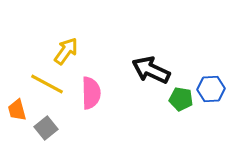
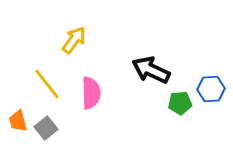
yellow arrow: moved 8 px right, 11 px up
yellow line: rotated 24 degrees clockwise
green pentagon: moved 1 px left, 4 px down; rotated 15 degrees counterclockwise
orange trapezoid: moved 1 px right, 11 px down
